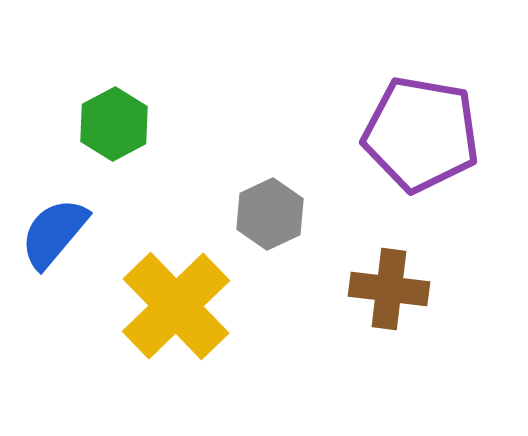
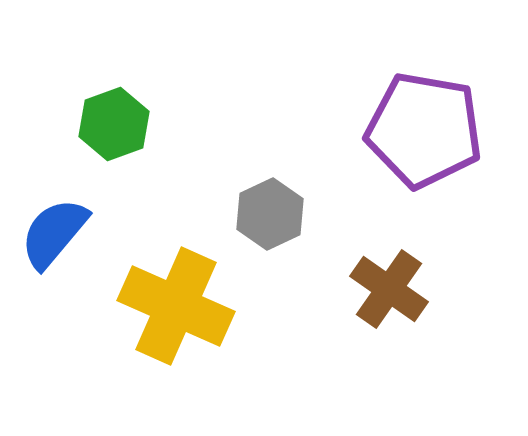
green hexagon: rotated 8 degrees clockwise
purple pentagon: moved 3 px right, 4 px up
brown cross: rotated 28 degrees clockwise
yellow cross: rotated 22 degrees counterclockwise
